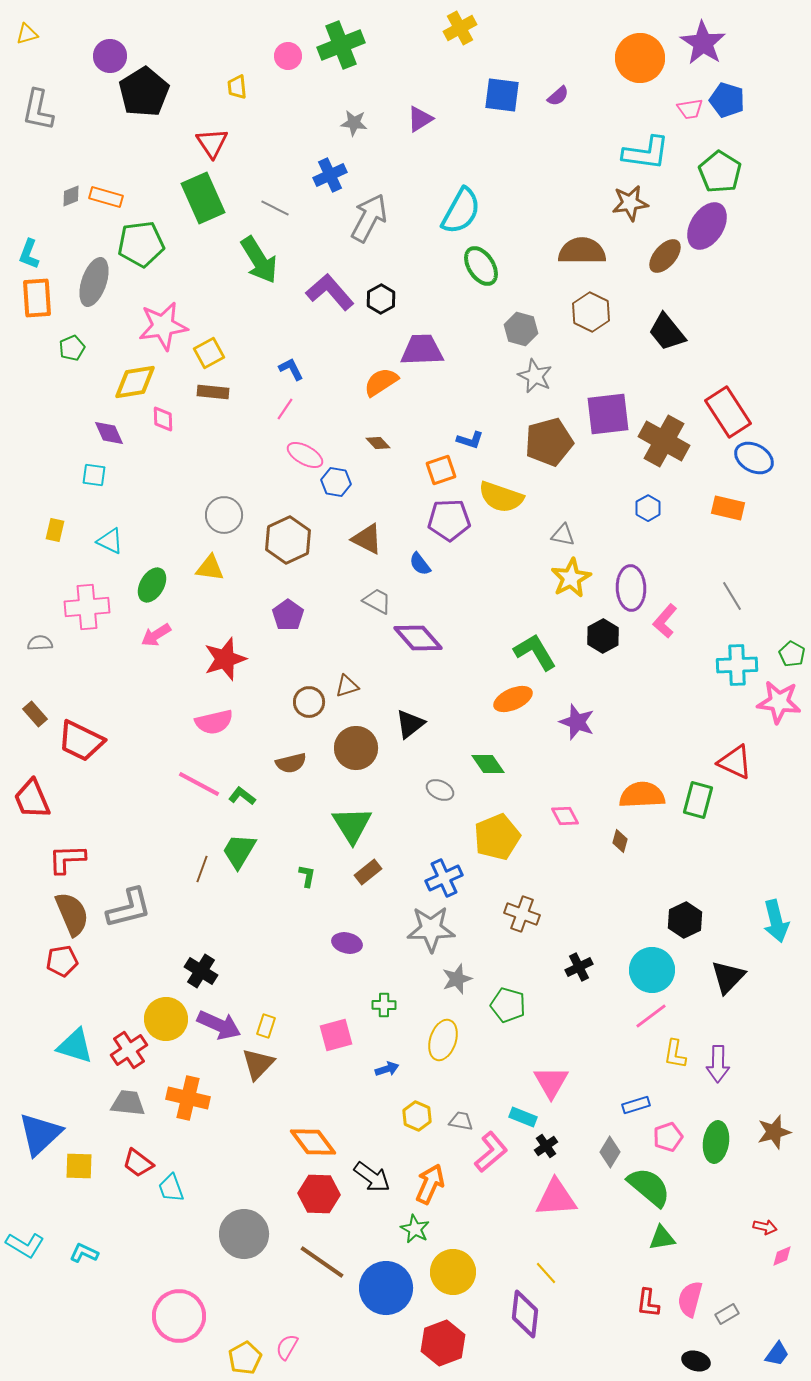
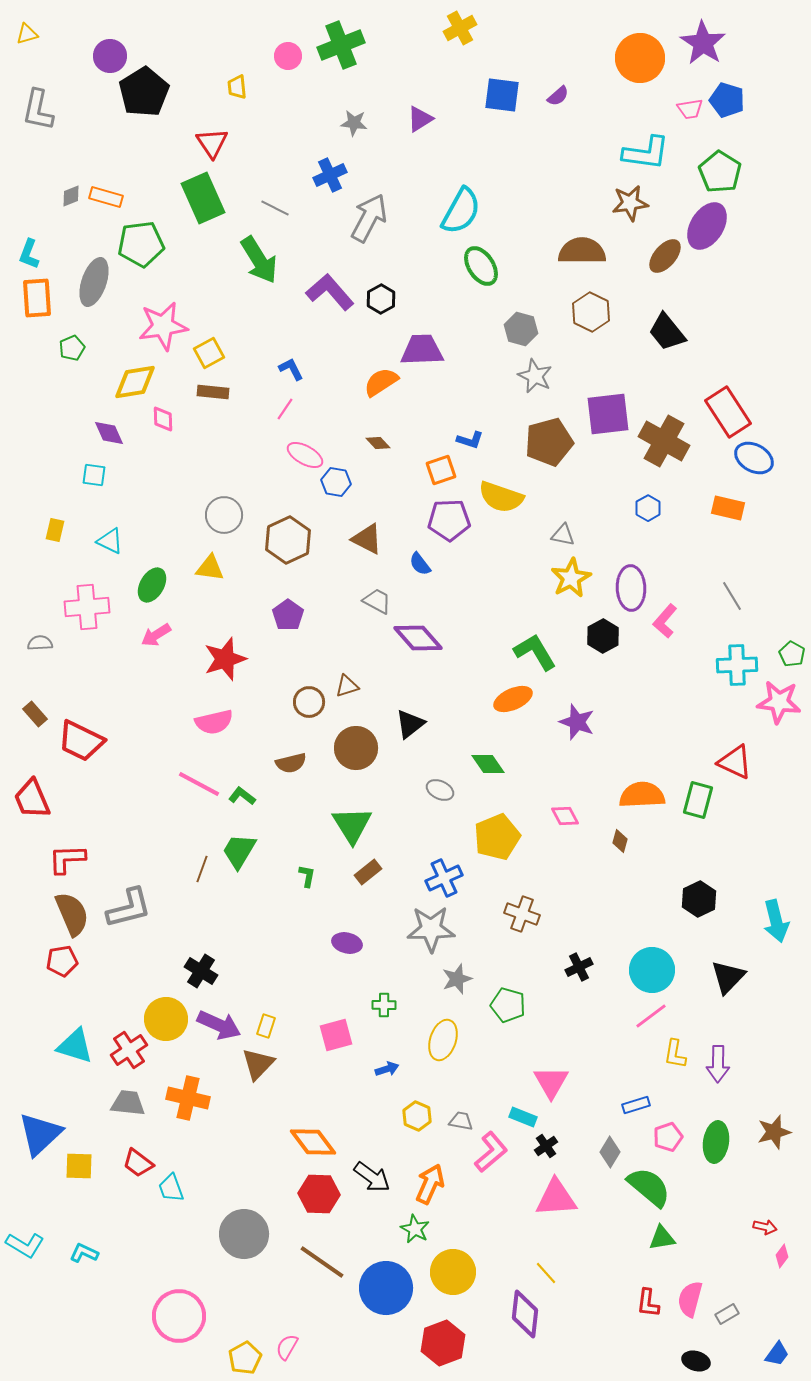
black hexagon at (685, 920): moved 14 px right, 21 px up
pink diamond at (782, 1256): rotated 30 degrees counterclockwise
